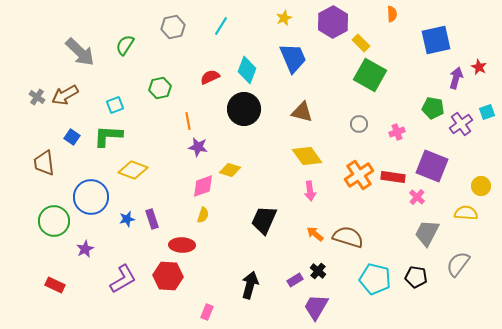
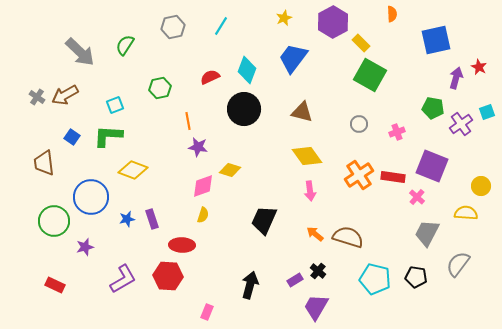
blue trapezoid at (293, 58): rotated 120 degrees counterclockwise
purple star at (85, 249): moved 2 px up; rotated 12 degrees clockwise
